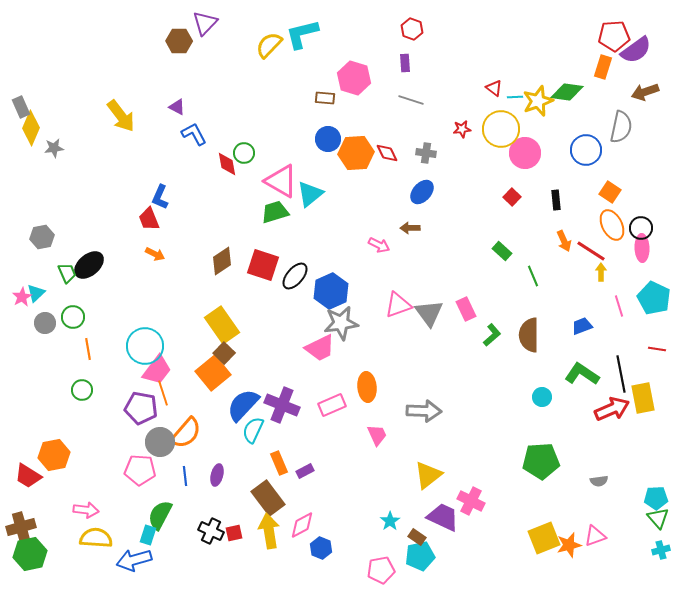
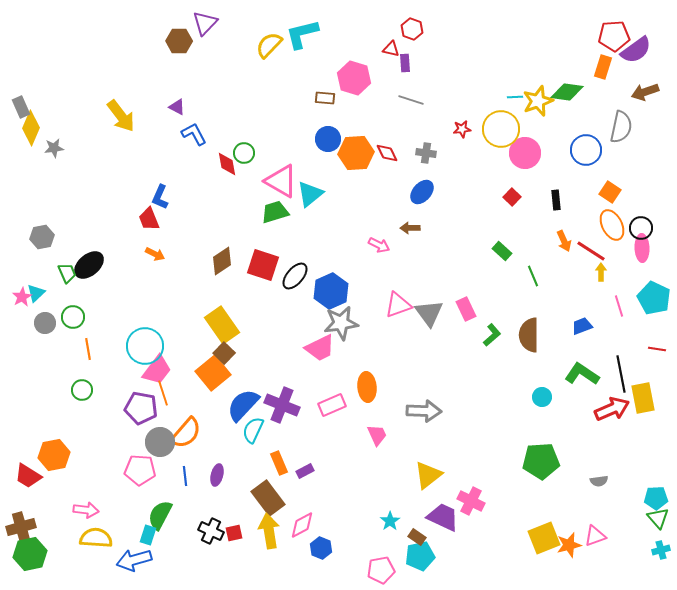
red triangle at (494, 88): moved 103 px left, 39 px up; rotated 24 degrees counterclockwise
